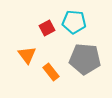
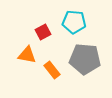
red square: moved 4 px left, 4 px down
orange triangle: rotated 42 degrees counterclockwise
orange rectangle: moved 1 px right, 2 px up
